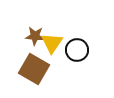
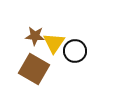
yellow triangle: moved 2 px right
black circle: moved 2 px left, 1 px down
